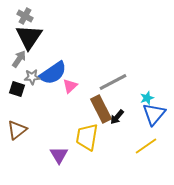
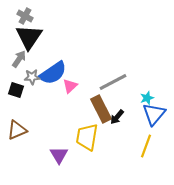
black square: moved 1 px left, 1 px down
brown triangle: rotated 15 degrees clockwise
yellow line: rotated 35 degrees counterclockwise
